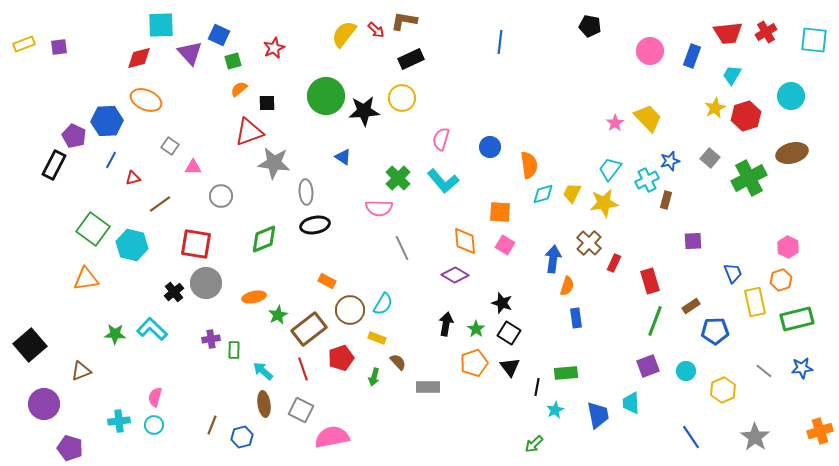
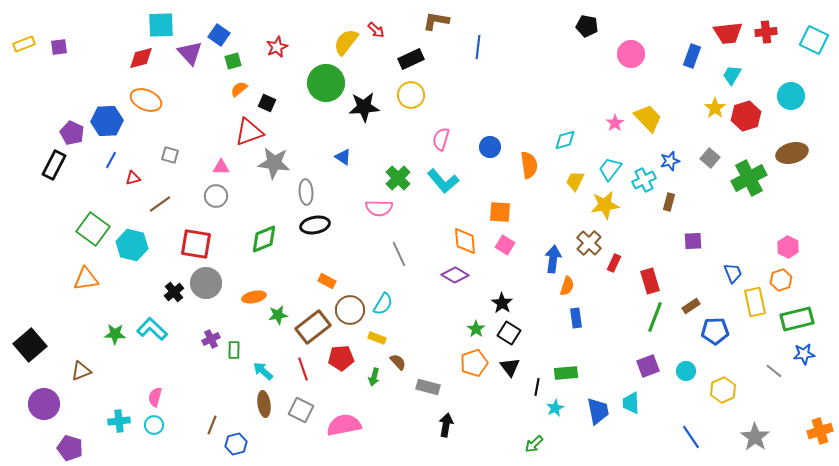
brown L-shape at (404, 21): moved 32 px right
black pentagon at (590, 26): moved 3 px left
red cross at (766, 32): rotated 25 degrees clockwise
yellow semicircle at (344, 34): moved 2 px right, 8 px down
blue square at (219, 35): rotated 10 degrees clockwise
cyan square at (814, 40): rotated 20 degrees clockwise
blue line at (500, 42): moved 22 px left, 5 px down
red star at (274, 48): moved 3 px right, 1 px up
pink circle at (650, 51): moved 19 px left, 3 px down
red diamond at (139, 58): moved 2 px right
green circle at (326, 96): moved 13 px up
yellow circle at (402, 98): moved 9 px right, 3 px up
black square at (267, 103): rotated 24 degrees clockwise
yellow star at (715, 108): rotated 10 degrees counterclockwise
black star at (364, 111): moved 4 px up
purple pentagon at (74, 136): moved 2 px left, 3 px up
gray square at (170, 146): moved 9 px down; rotated 18 degrees counterclockwise
pink triangle at (193, 167): moved 28 px right
cyan cross at (647, 180): moved 3 px left
yellow trapezoid at (572, 193): moved 3 px right, 12 px up
cyan diamond at (543, 194): moved 22 px right, 54 px up
gray circle at (221, 196): moved 5 px left
brown rectangle at (666, 200): moved 3 px right, 2 px down
yellow star at (604, 203): moved 1 px right, 2 px down
gray line at (402, 248): moved 3 px left, 6 px down
black star at (502, 303): rotated 15 degrees clockwise
green star at (278, 315): rotated 18 degrees clockwise
green line at (655, 321): moved 4 px up
black arrow at (446, 324): moved 101 px down
brown rectangle at (309, 329): moved 4 px right, 2 px up
purple cross at (211, 339): rotated 18 degrees counterclockwise
red pentagon at (341, 358): rotated 15 degrees clockwise
blue star at (802, 368): moved 2 px right, 14 px up
gray line at (764, 371): moved 10 px right
gray rectangle at (428, 387): rotated 15 degrees clockwise
cyan star at (555, 410): moved 2 px up
blue trapezoid at (598, 415): moved 4 px up
blue hexagon at (242, 437): moved 6 px left, 7 px down
pink semicircle at (332, 437): moved 12 px right, 12 px up
